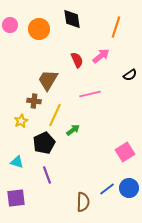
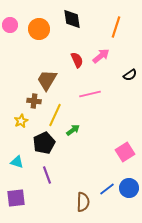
brown trapezoid: moved 1 px left
